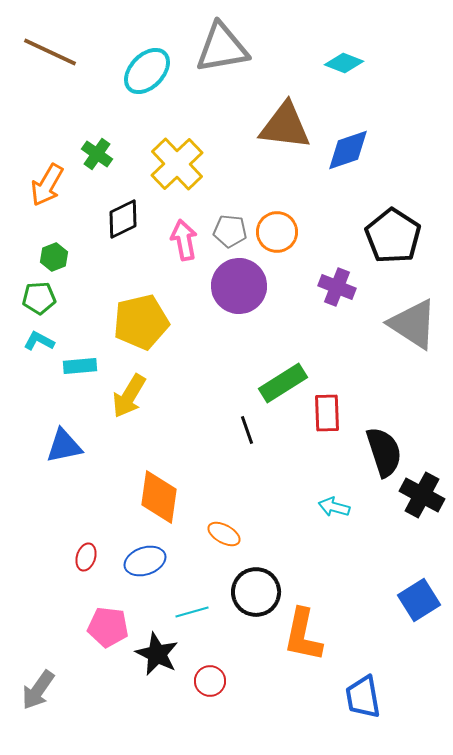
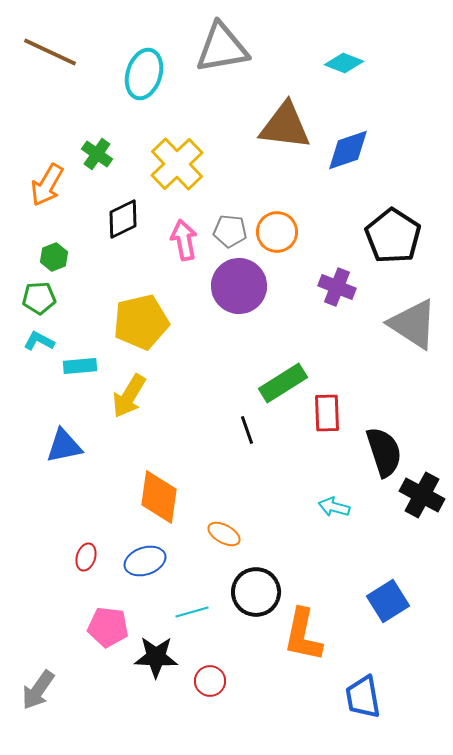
cyan ellipse at (147, 71): moved 3 px left, 3 px down; rotated 27 degrees counterclockwise
blue square at (419, 600): moved 31 px left, 1 px down
black star at (157, 654): moved 1 px left, 3 px down; rotated 24 degrees counterclockwise
